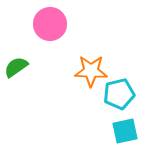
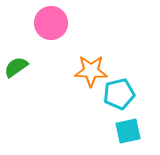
pink circle: moved 1 px right, 1 px up
cyan square: moved 3 px right
